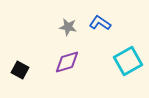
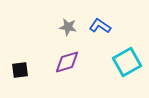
blue L-shape: moved 3 px down
cyan square: moved 1 px left, 1 px down
black square: rotated 36 degrees counterclockwise
